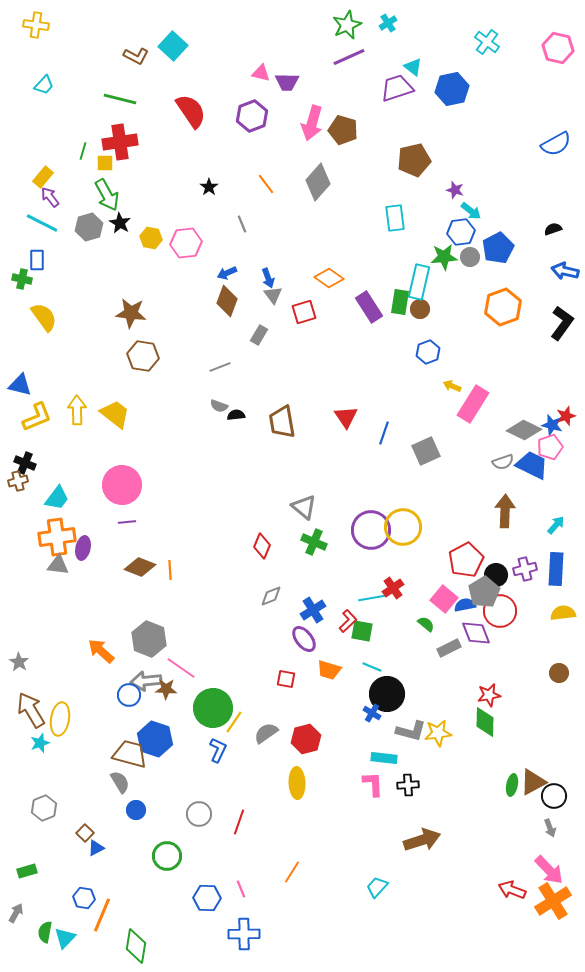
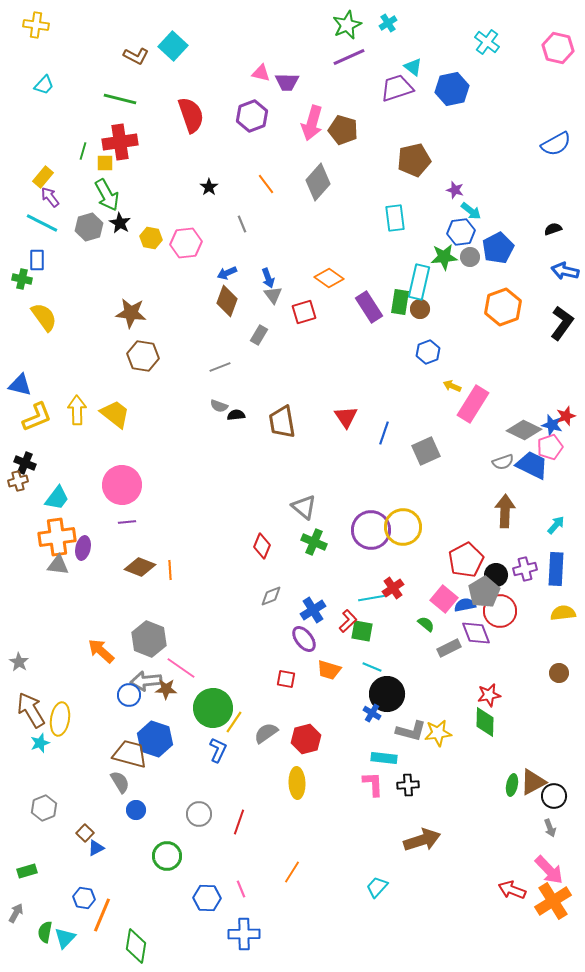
red semicircle at (191, 111): moved 4 px down; rotated 15 degrees clockwise
